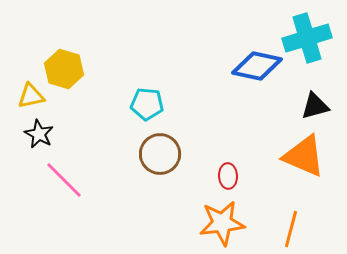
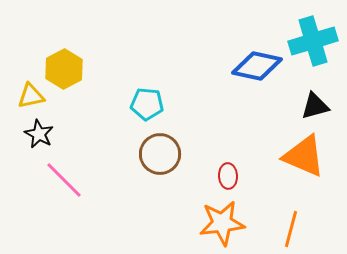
cyan cross: moved 6 px right, 3 px down
yellow hexagon: rotated 15 degrees clockwise
